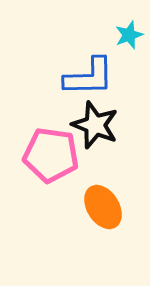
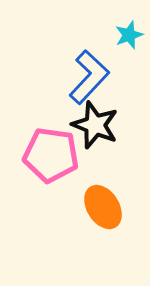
blue L-shape: rotated 46 degrees counterclockwise
